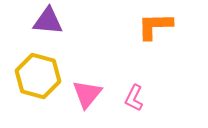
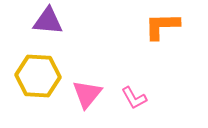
orange L-shape: moved 7 px right
yellow hexagon: rotated 12 degrees counterclockwise
pink L-shape: rotated 56 degrees counterclockwise
